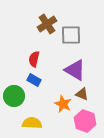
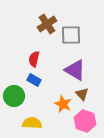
brown triangle: rotated 24 degrees clockwise
